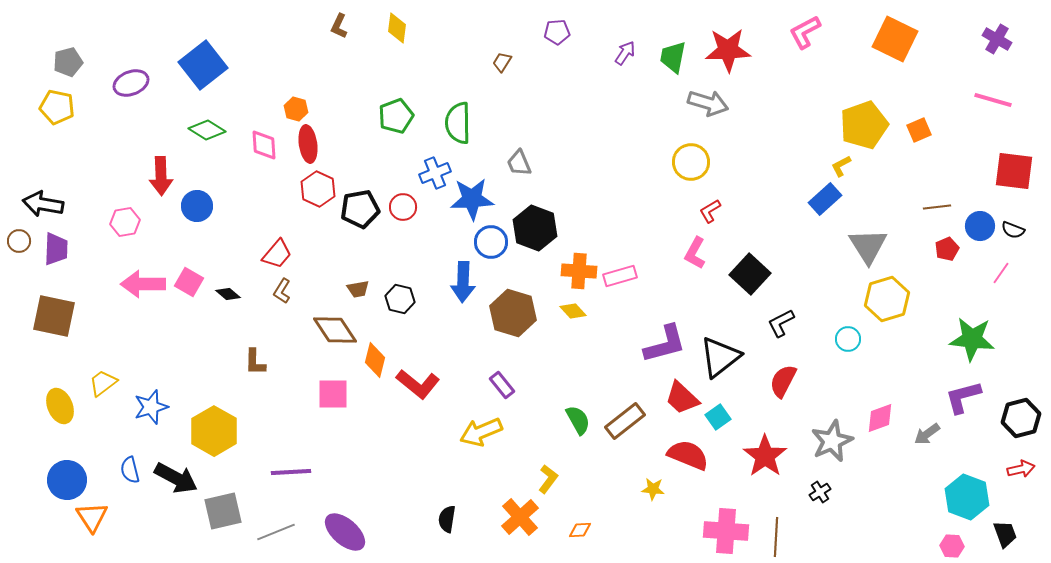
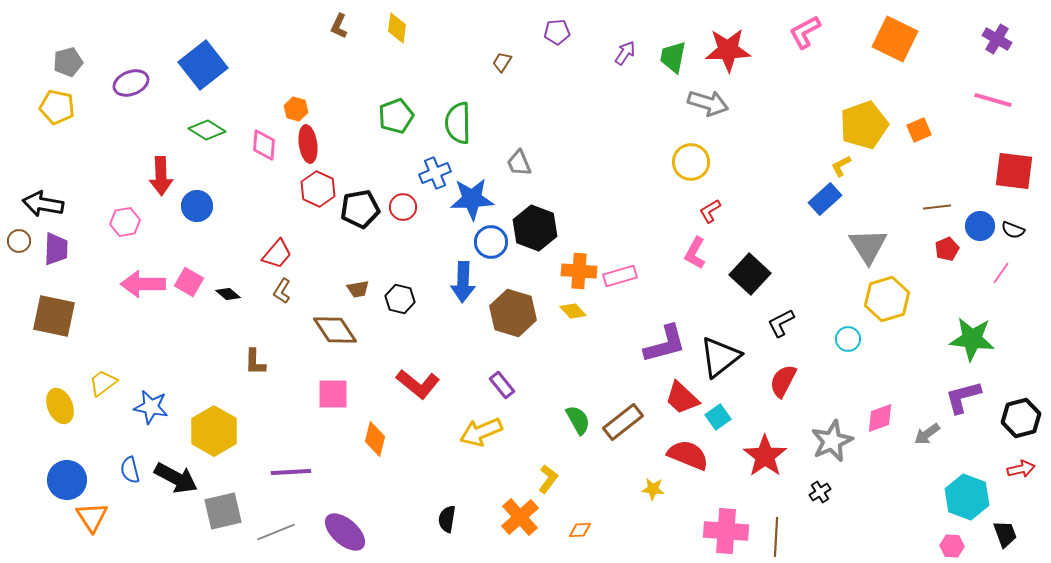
pink diamond at (264, 145): rotated 8 degrees clockwise
orange diamond at (375, 360): moved 79 px down
blue star at (151, 407): rotated 28 degrees clockwise
brown rectangle at (625, 421): moved 2 px left, 1 px down
